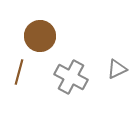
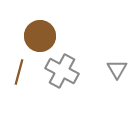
gray triangle: rotated 35 degrees counterclockwise
gray cross: moved 9 px left, 6 px up
